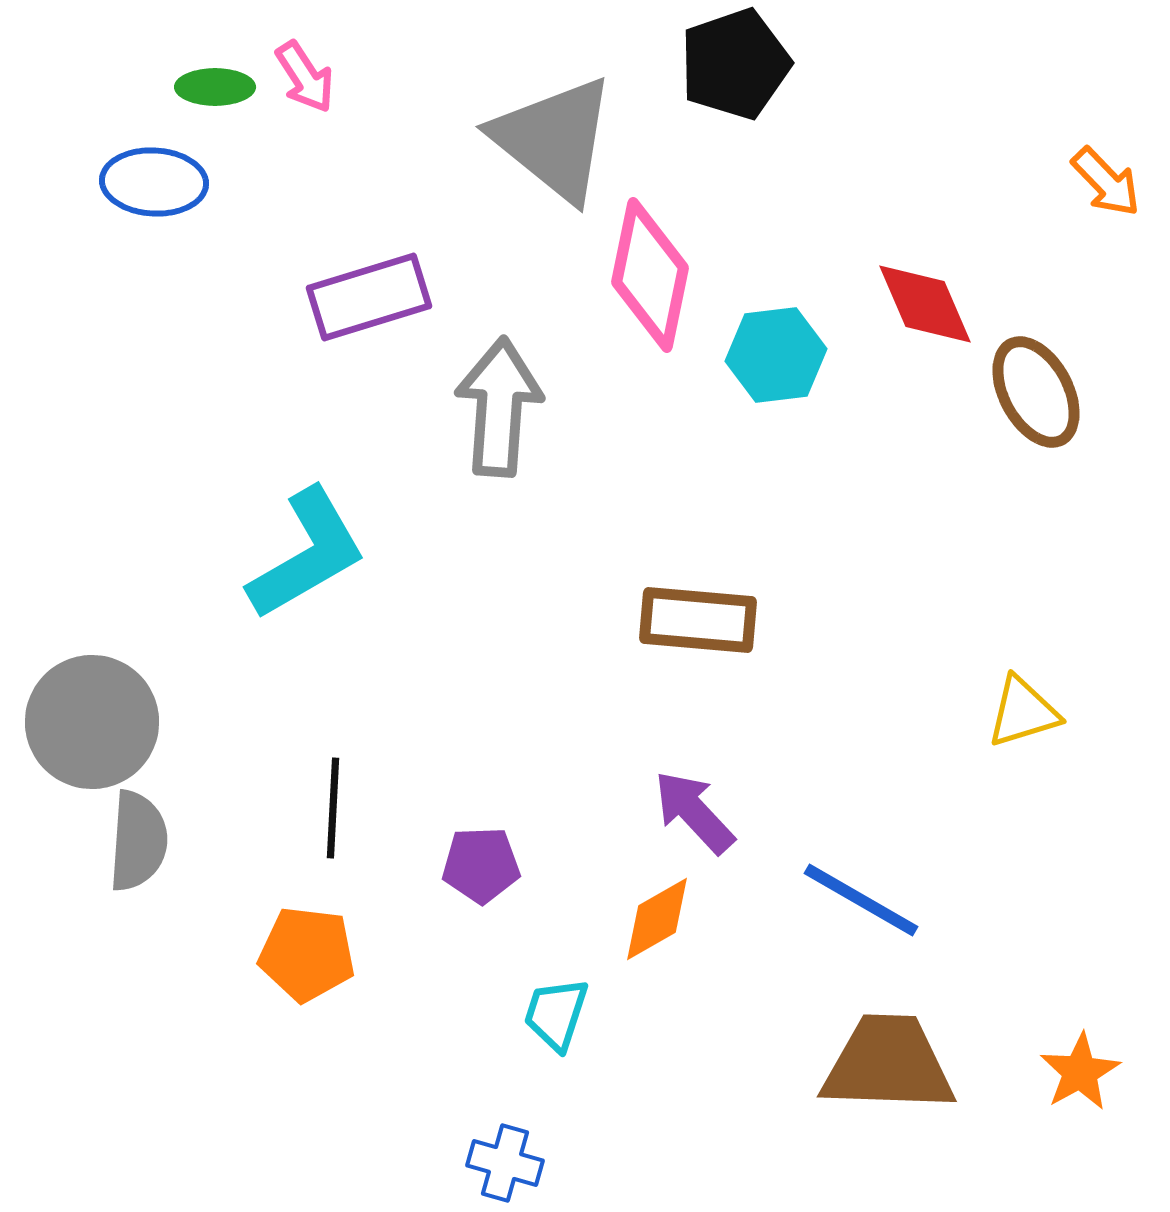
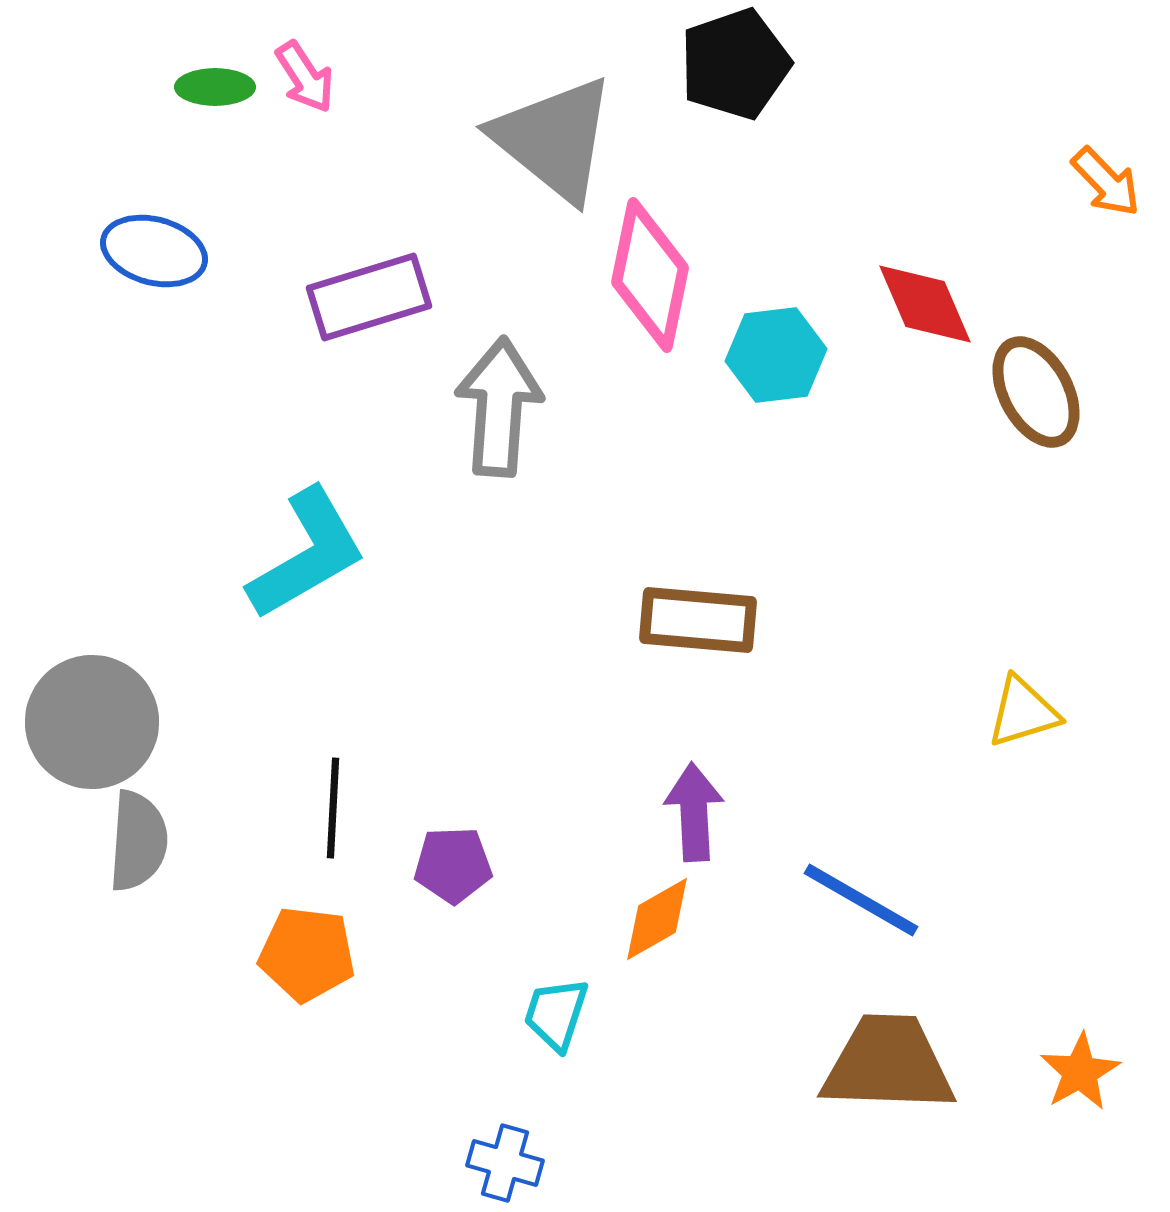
blue ellipse: moved 69 px down; rotated 12 degrees clockwise
purple arrow: rotated 40 degrees clockwise
purple pentagon: moved 28 px left
